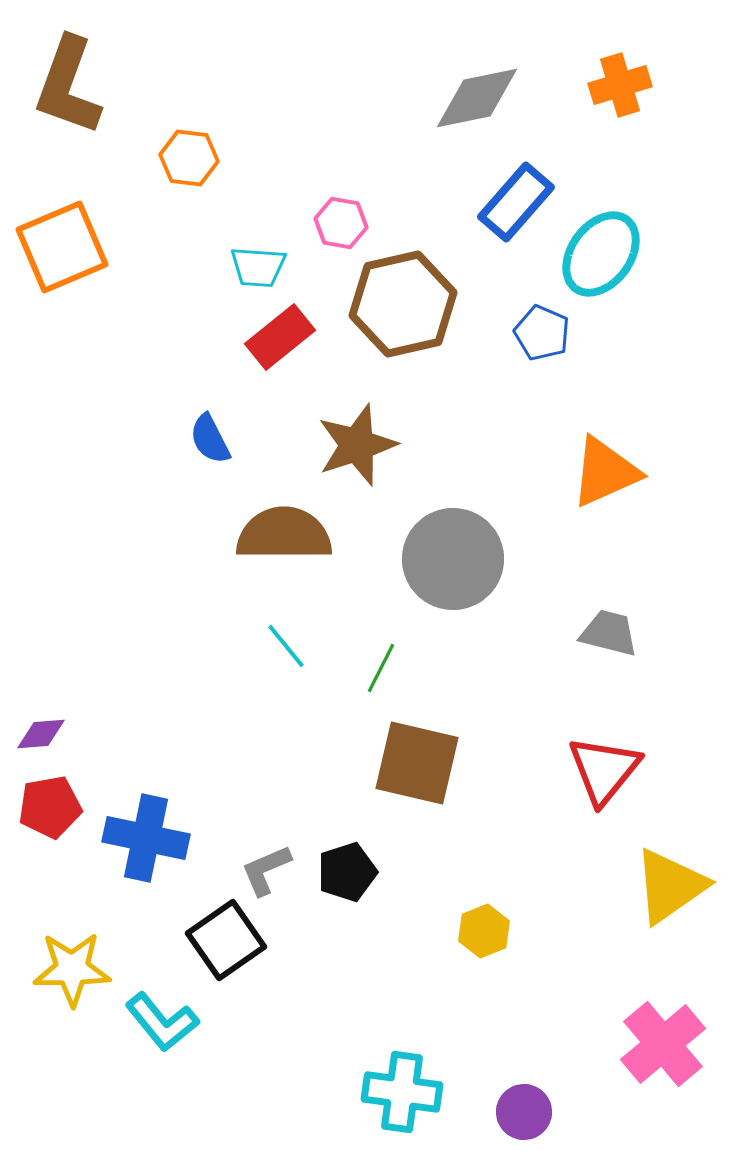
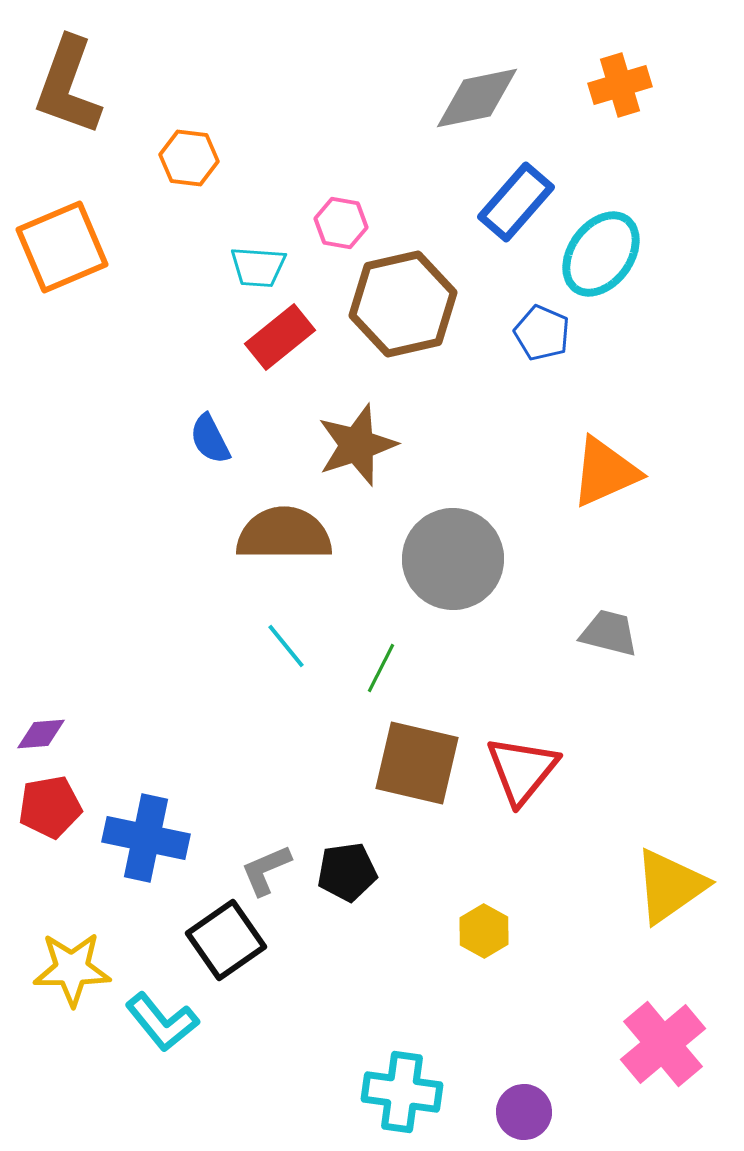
red triangle: moved 82 px left
black pentagon: rotated 10 degrees clockwise
yellow hexagon: rotated 9 degrees counterclockwise
